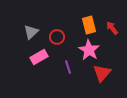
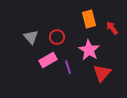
orange rectangle: moved 6 px up
gray triangle: moved 5 px down; rotated 28 degrees counterclockwise
pink rectangle: moved 9 px right, 3 px down
